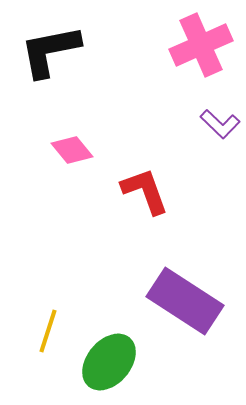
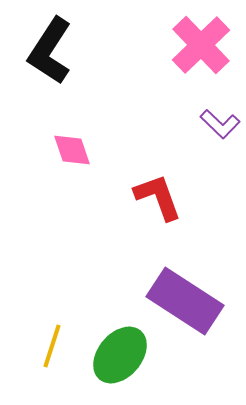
pink cross: rotated 20 degrees counterclockwise
black L-shape: rotated 46 degrees counterclockwise
pink diamond: rotated 21 degrees clockwise
red L-shape: moved 13 px right, 6 px down
yellow line: moved 4 px right, 15 px down
green ellipse: moved 11 px right, 7 px up
